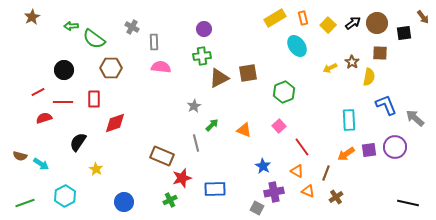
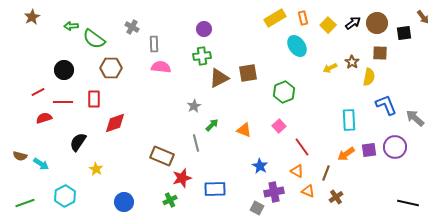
gray rectangle at (154, 42): moved 2 px down
blue star at (263, 166): moved 3 px left
